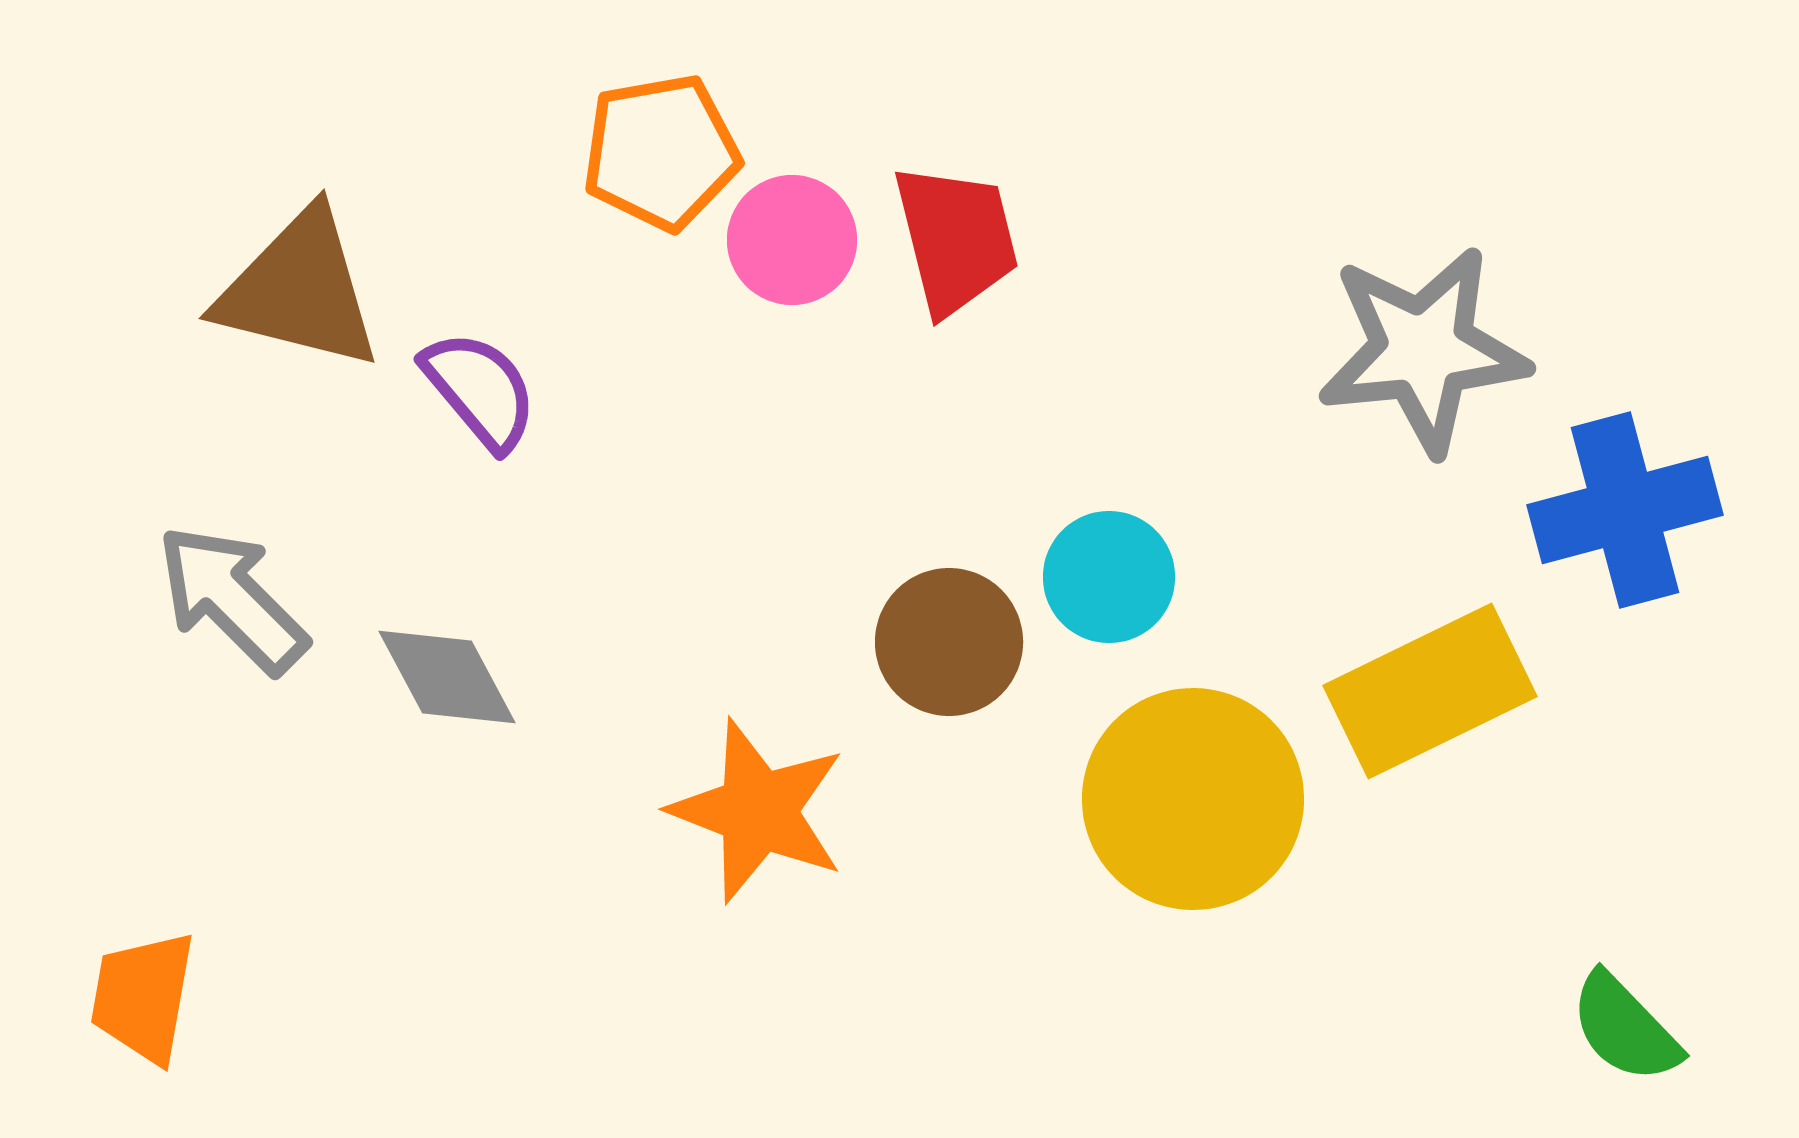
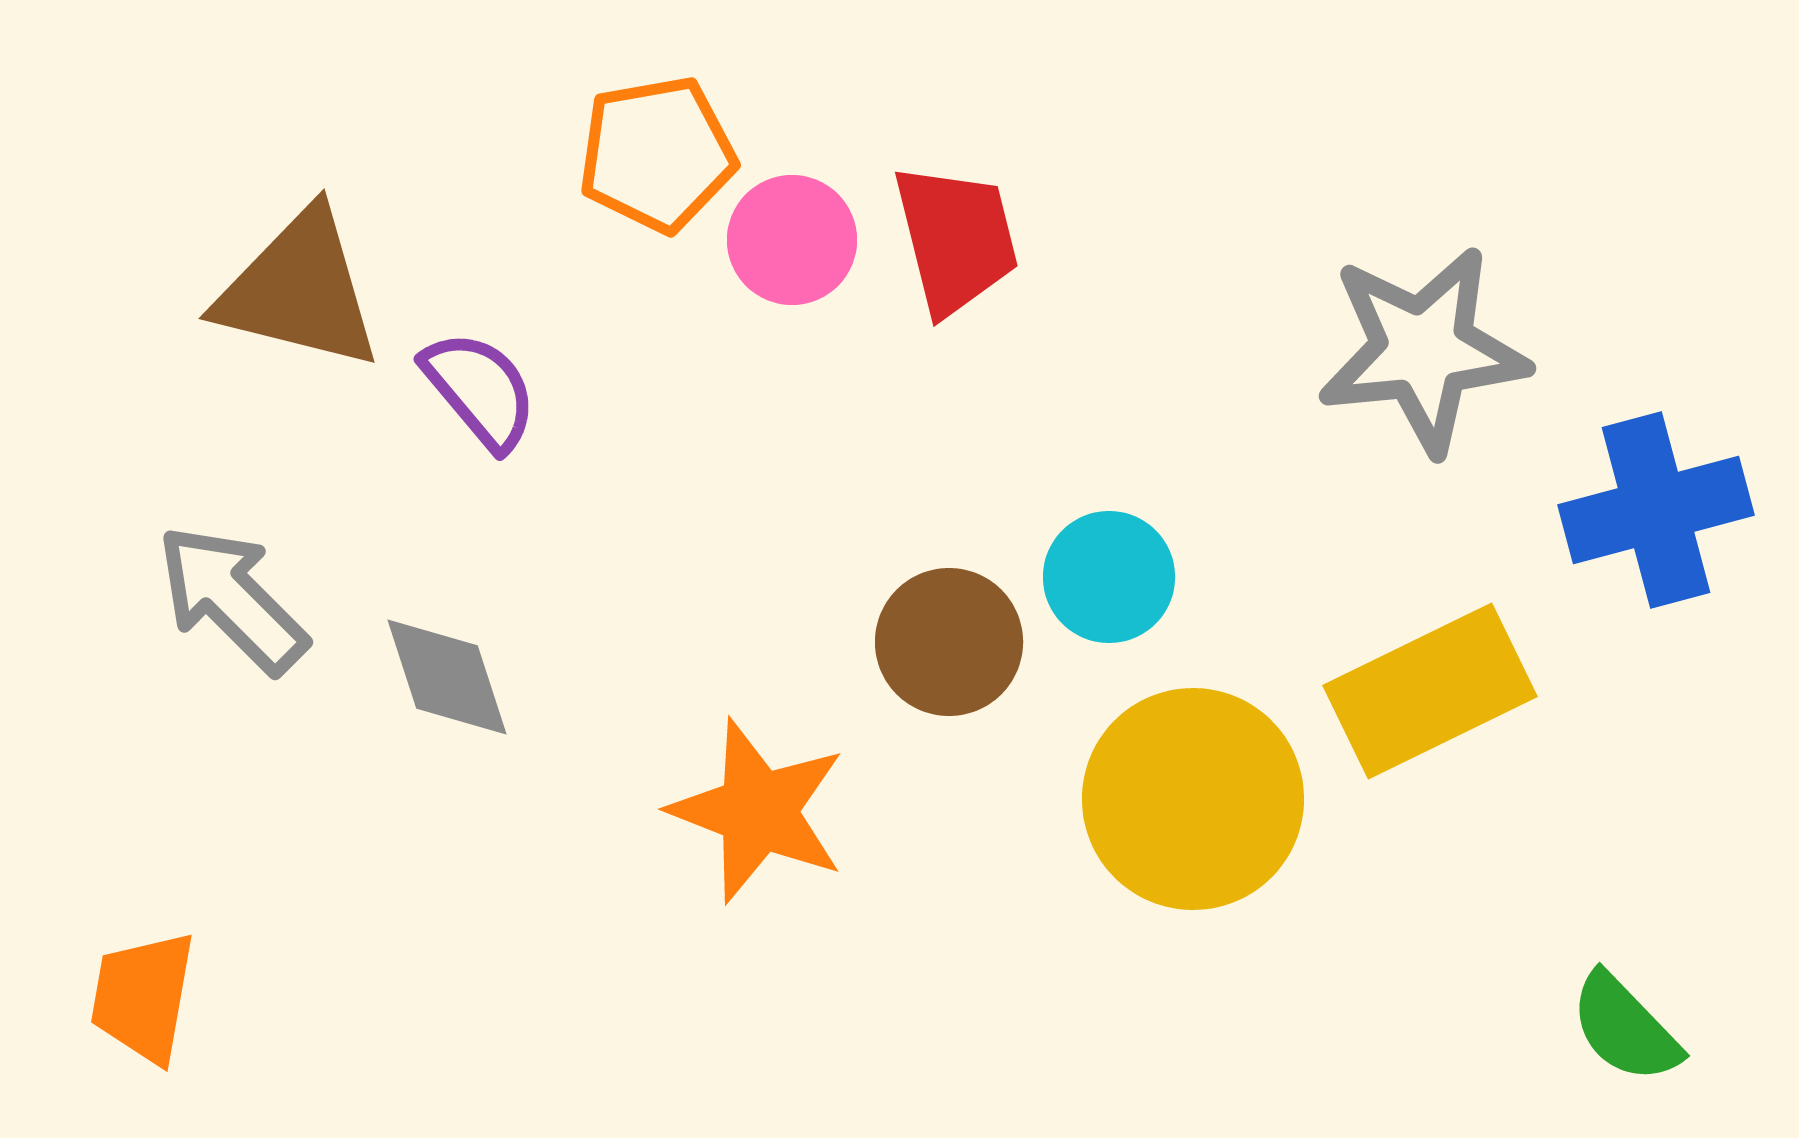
orange pentagon: moved 4 px left, 2 px down
blue cross: moved 31 px right
gray diamond: rotated 10 degrees clockwise
